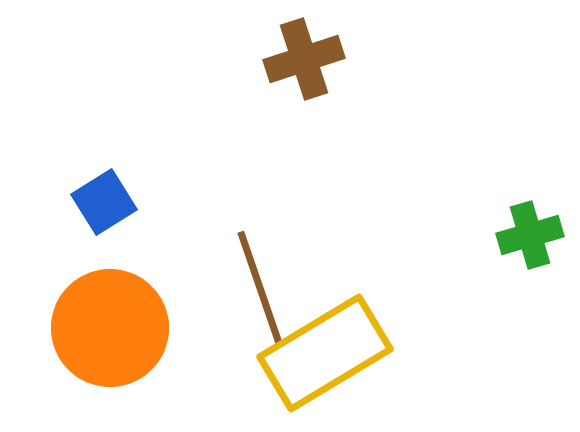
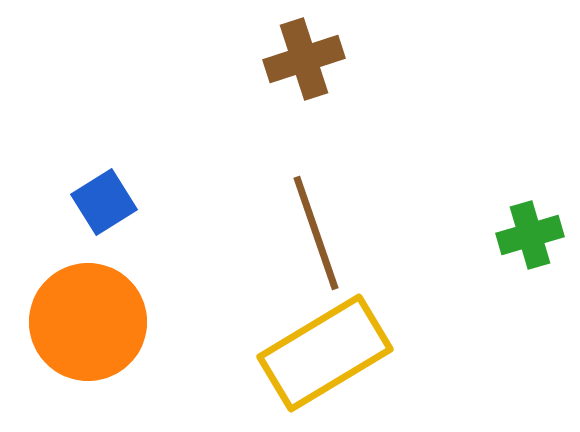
brown line: moved 56 px right, 55 px up
orange circle: moved 22 px left, 6 px up
